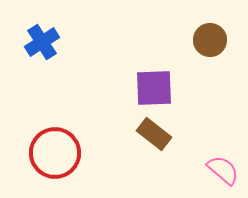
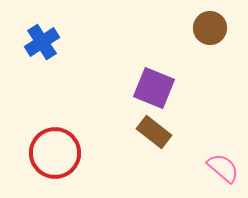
brown circle: moved 12 px up
purple square: rotated 24 degrees clockwise
brown rectangle: moved 2 px up
pink semicircle: moved 2 px up
